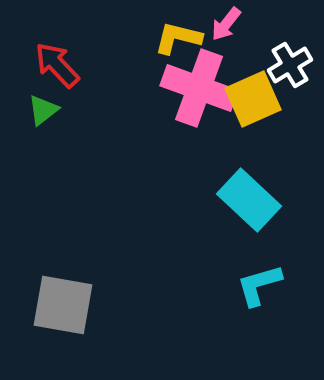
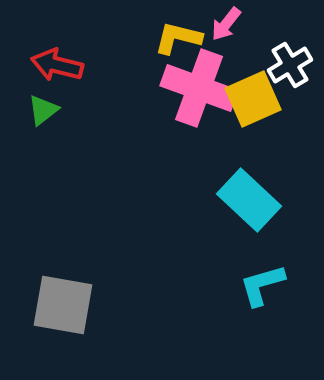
red arrow: rotated 33 degrees counterclockwise
cyan L-shape: moved 3 px right
